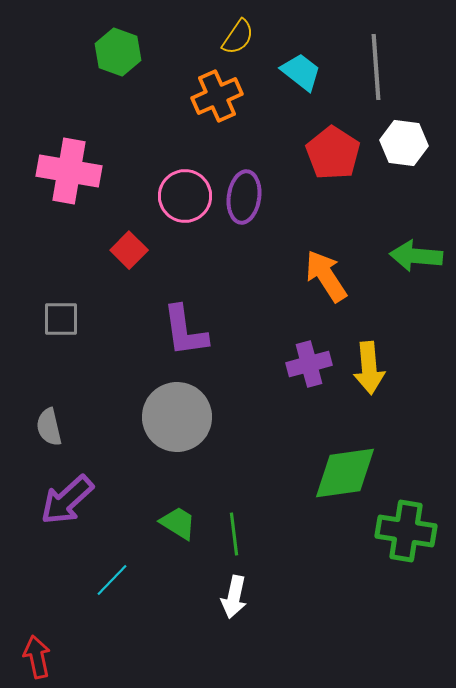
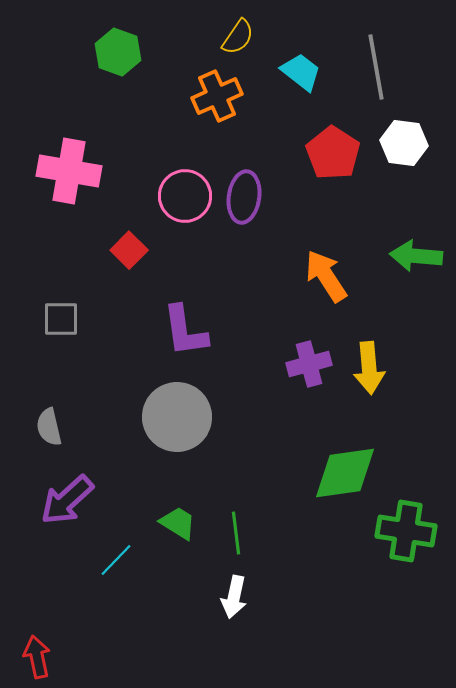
gray line: rotated 6 degrees counterclockwise
green line: moved 2 px right, 1 px up
cyan line: moved 4 px right, 20 px up
